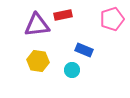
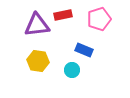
pink pentagon: moved 13 px left
